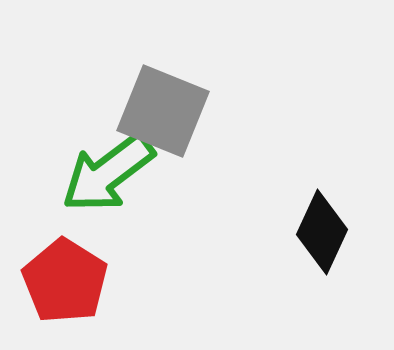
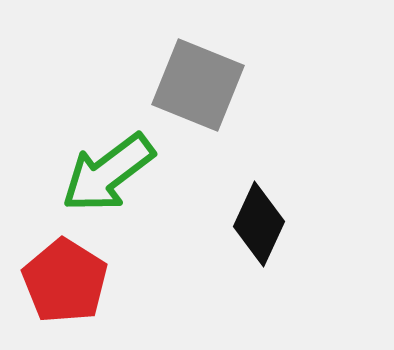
gray square: moved 35 px right, 26 px up
black diamond: moved 63 px left, 8 px up
